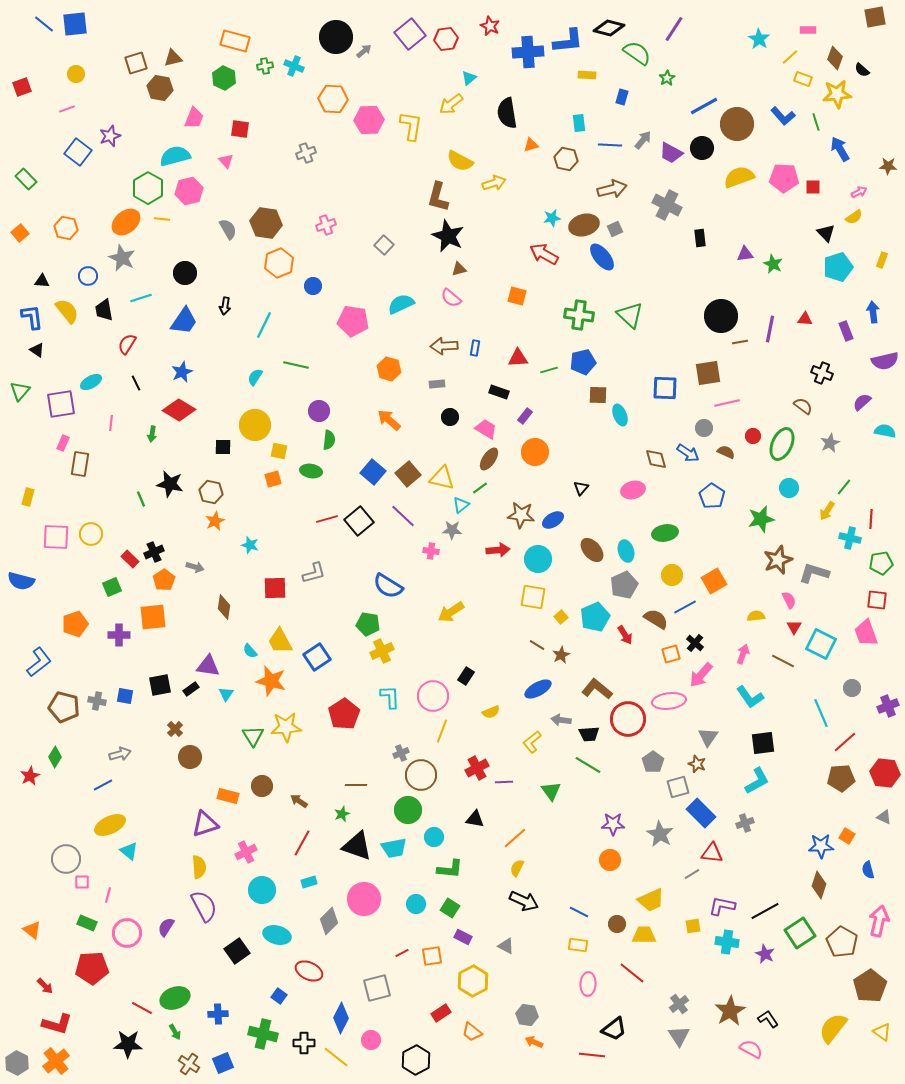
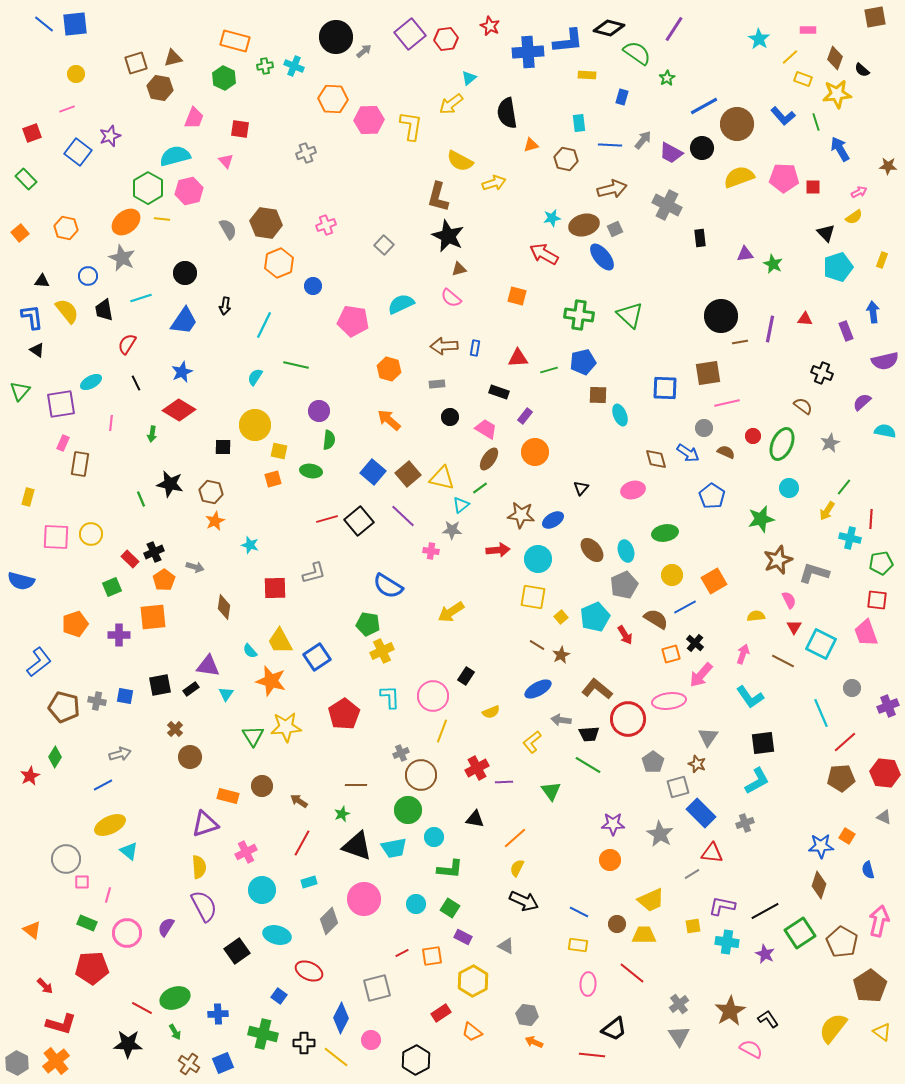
red square at (22, 87): moved 10 px right, 46 px down
red L-shape at (57, 1024): moved 4 px right
